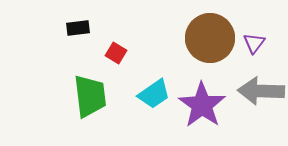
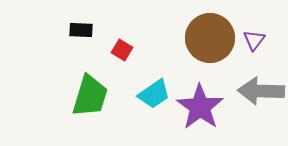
black rectangle: moved 3 px right, 2 px down; rotated 10 degrees clockwise
purple triangle: moved 3 px up
red square: moved 6 px right, 3 px up
green trapezoid: rotated 24 degrees clockwise
purple star: moved 2 px left, 2 px down
